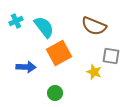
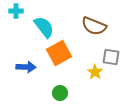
cyan cross: moved 10 px up; rotated 24 degrees clockwise
gray square: moved 1 px down
yellow star: moved 1 px right; rotated 14 degrees clockwise
green circle: moved 5 px right
